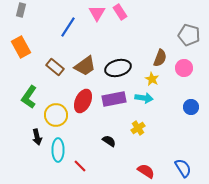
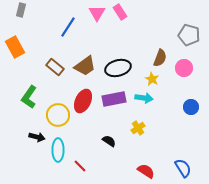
orange rectangle: moved 6 px left
yellow circle: moved 2 px right
black arrow: rotated 63 degrees counterclockwise
